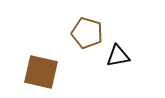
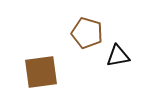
brown square: rotated 21 degrees counterclockwise
